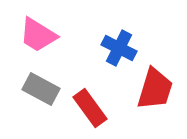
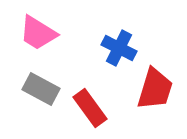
pink trapezoid: moved 2 px up
